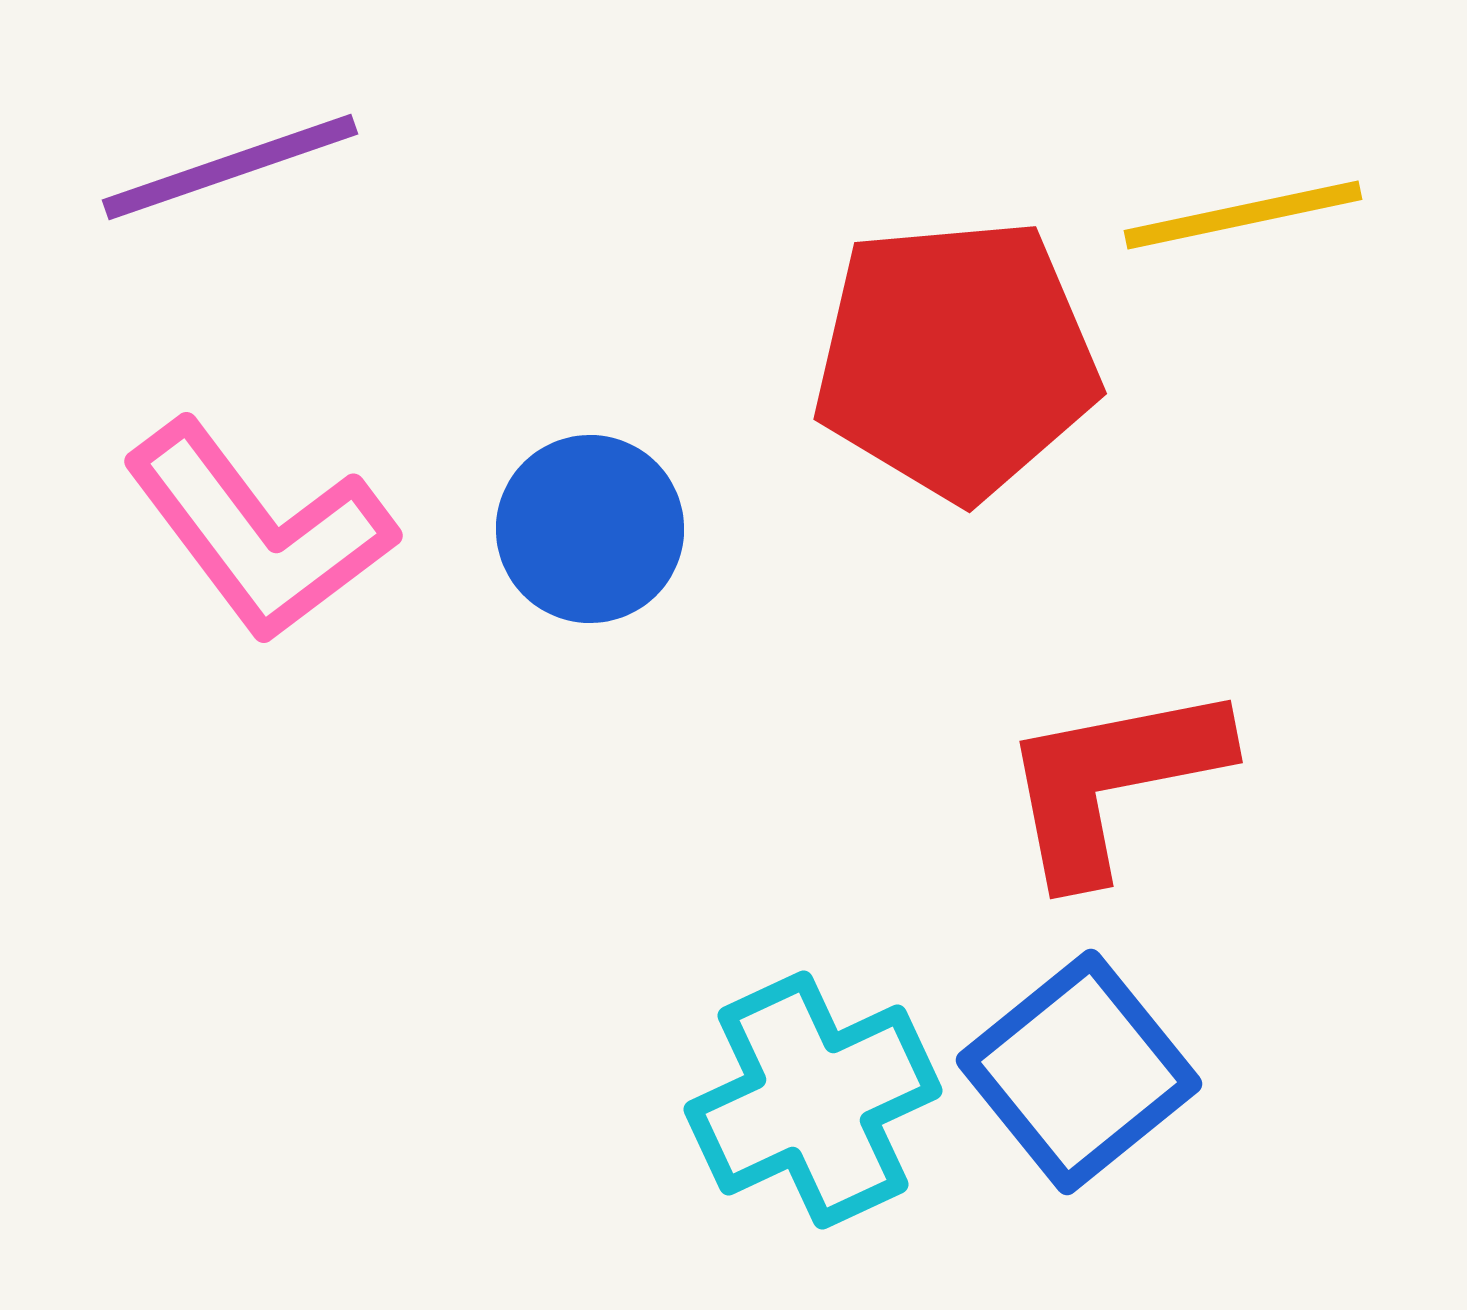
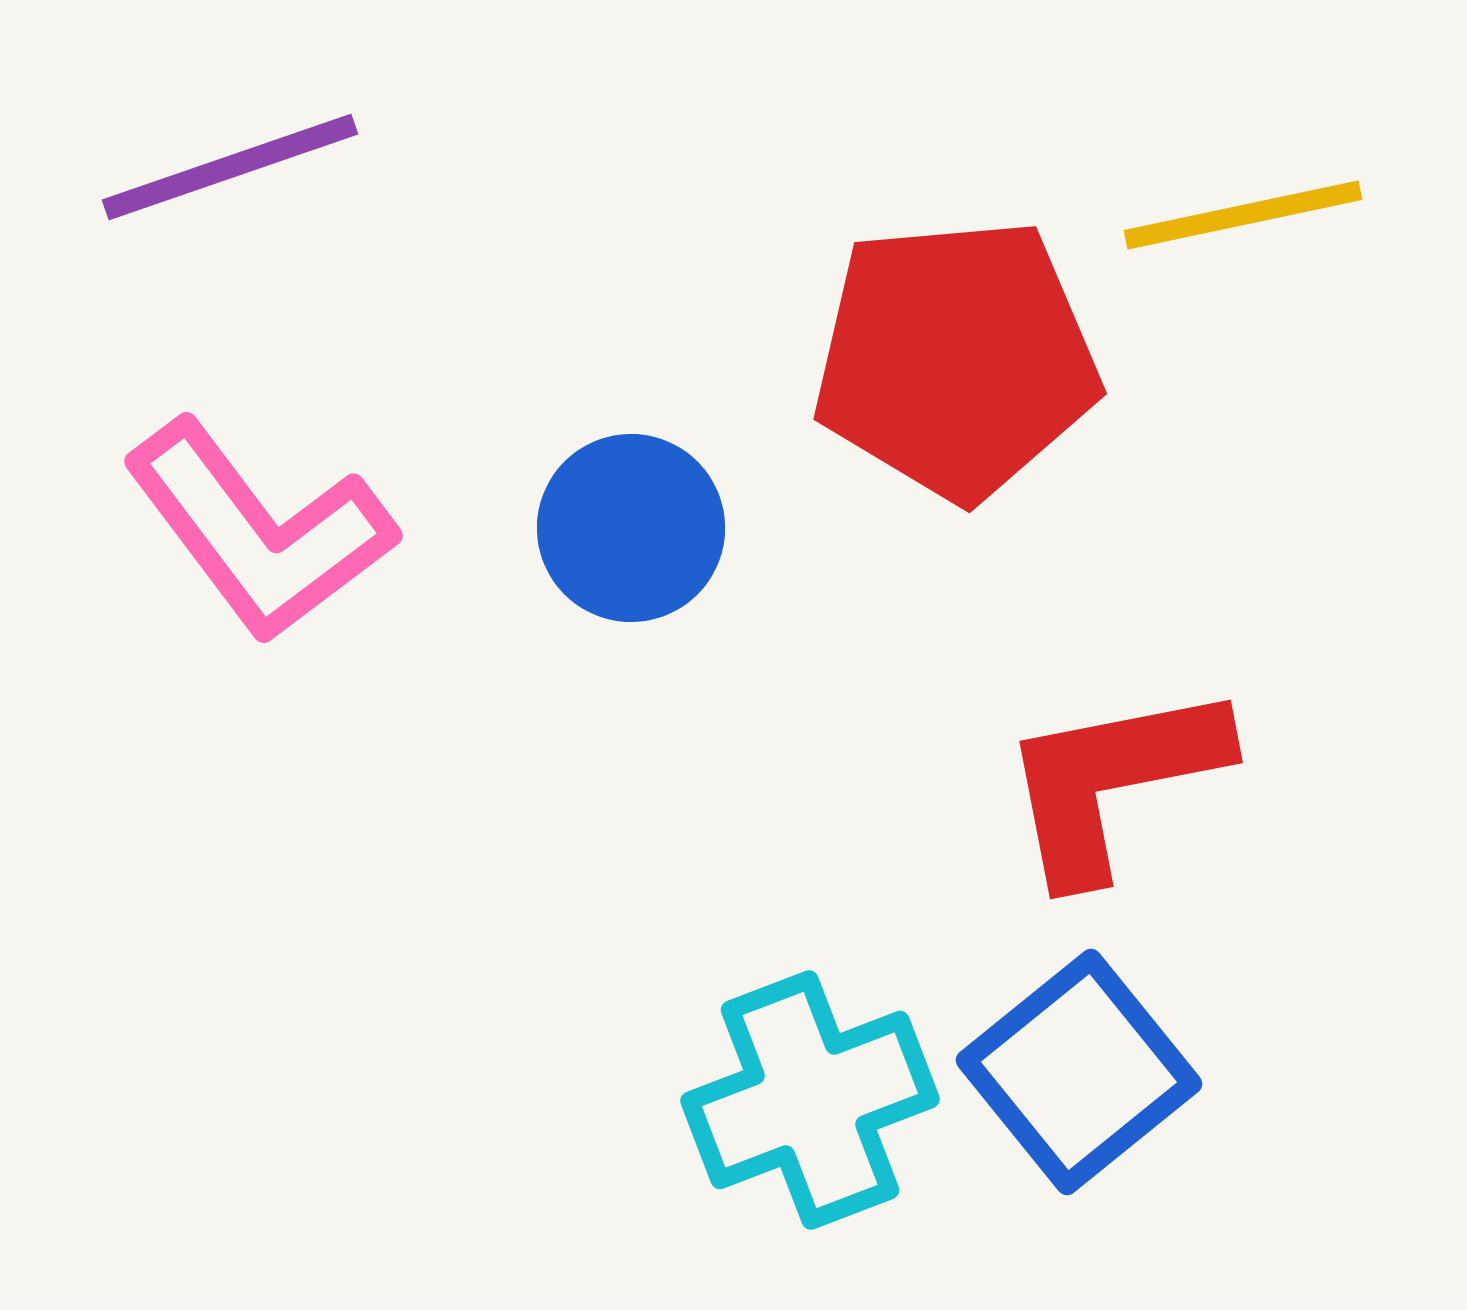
blue circle: moved 41 px right, 1 px up
cyan cross: moved 3 px left; rotated 4 degrees clockwise
